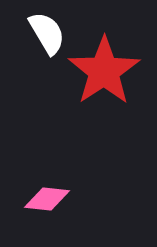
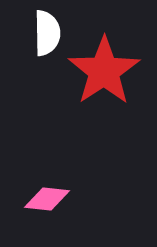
white semicircle: rotated 30 degrees clockwise
